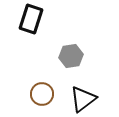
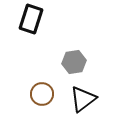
gray hexagon: moved 3 px right, 6 px down
